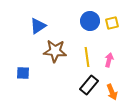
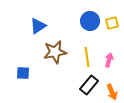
brown star: moved 1 px down; rotated 15 degrees counterclockwise
